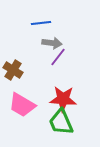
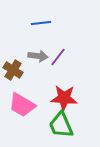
gray arrow: moved 14 px left, 13 px down
red star: moved 1 px right, 1 px up
green trapezoid: moved 3 px down
